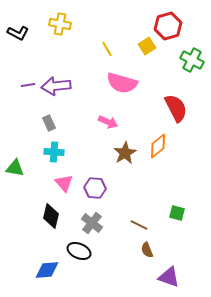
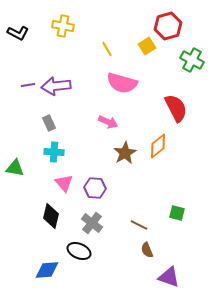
yellow cross: moved 3 px right, 2 px down
